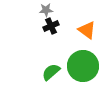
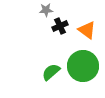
black cross: moved 9 px right
